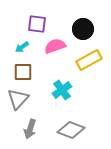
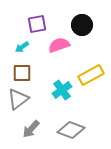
purple square: rotated 18 degrees counterclockwise
black circle: moved 1 px left, 4 px up
pink semicircle: moved 4 px right, 1 px up
yellow rectangle: moved 2 px right, 15 px down
brown square: moved 1 px left, 1 px down
gray triangle: rotated 10 degrees clockwise
gray arrow: moved 1 px right; rotated 24 degrees clockwise
